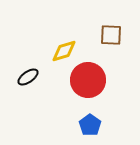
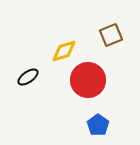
brown square: rotated 25 degrees counterclockwise
blue pentagon: moved 8 px right
